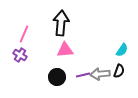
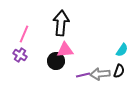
black circle: moved 1 px left, 16 px up
